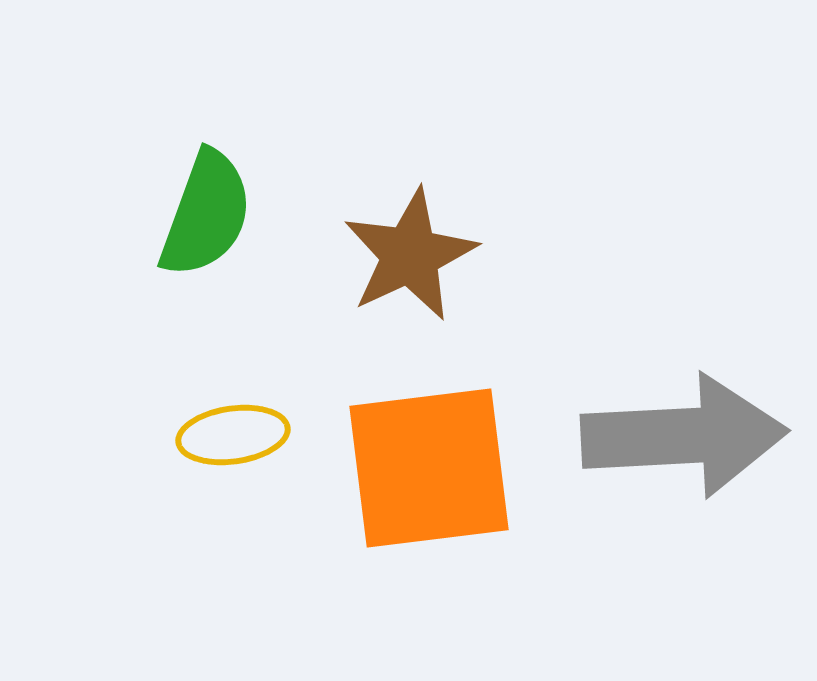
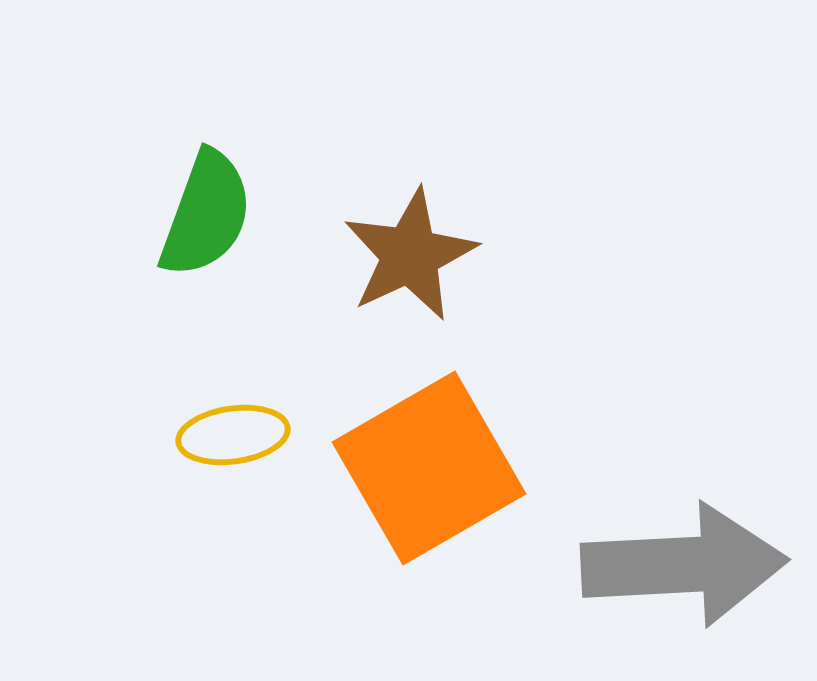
gray arrow: moved 129 px down
orange square: rotated 23 degrees counterclockwise
